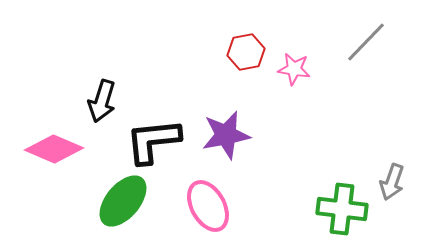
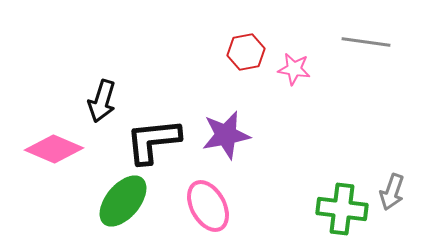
gray line: rotated 54 degrees clockwise
gray arrow: moved 10 px down
